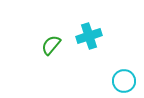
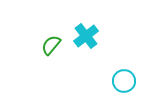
cyan cross: moved 3 px left; rotated 20 degrees counterclockwise
